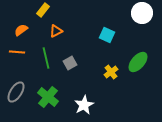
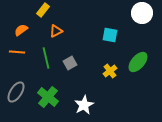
cyan square: moved 3 px right; rotated 14 degrees counterclockwise
yellow cross: moved 1 px left, 1 px up
